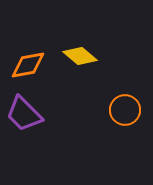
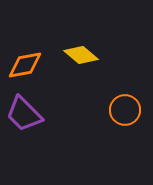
yellow diamond: moved 1 px right, 1 px up
orange diamond: moved 3 px left
